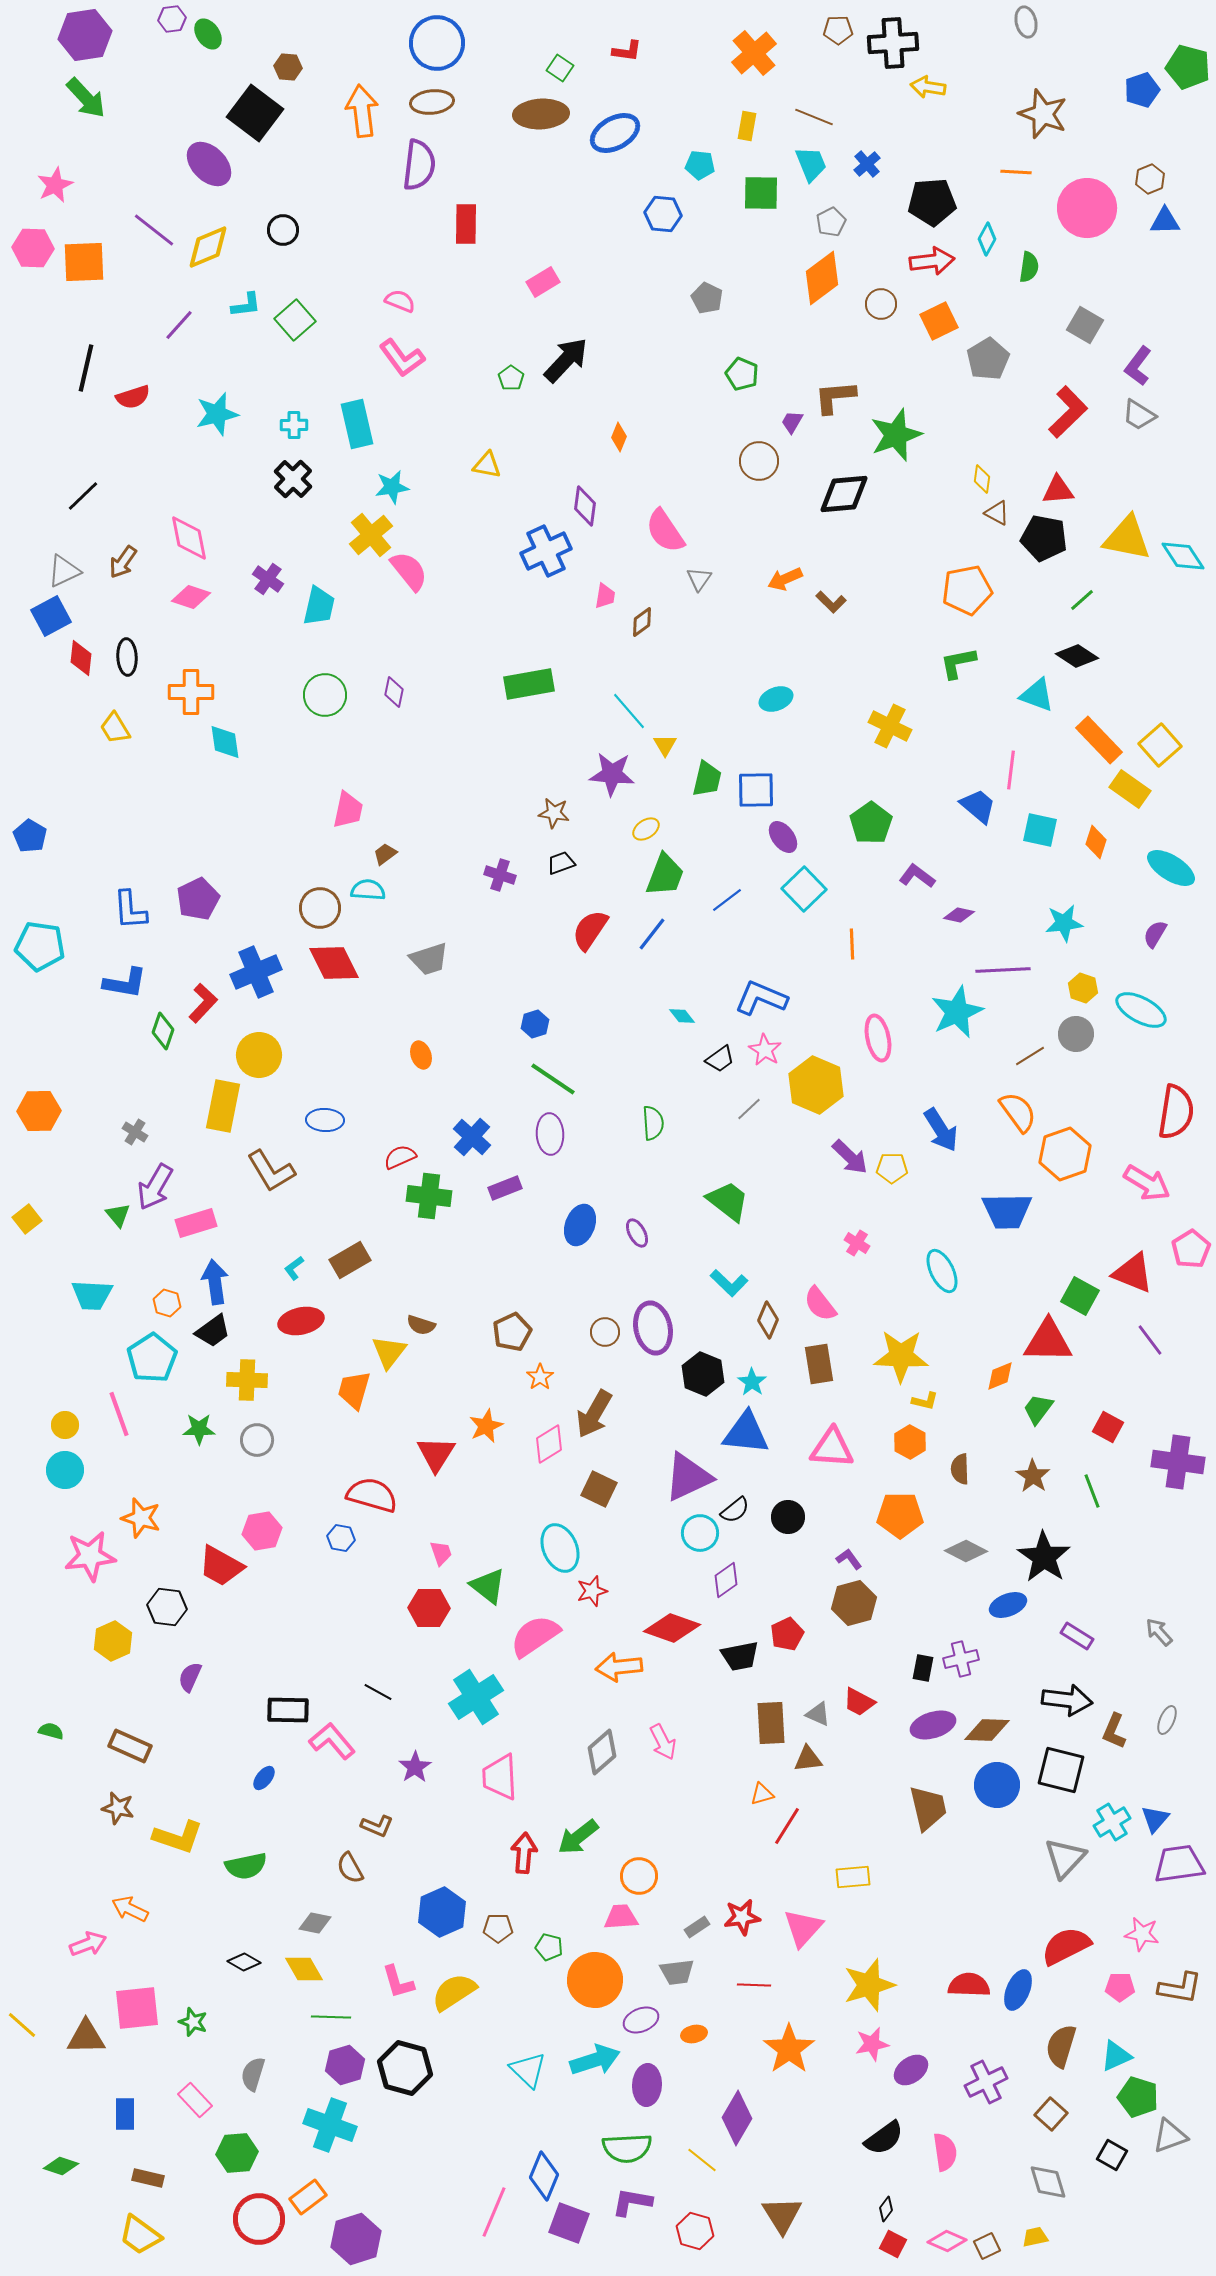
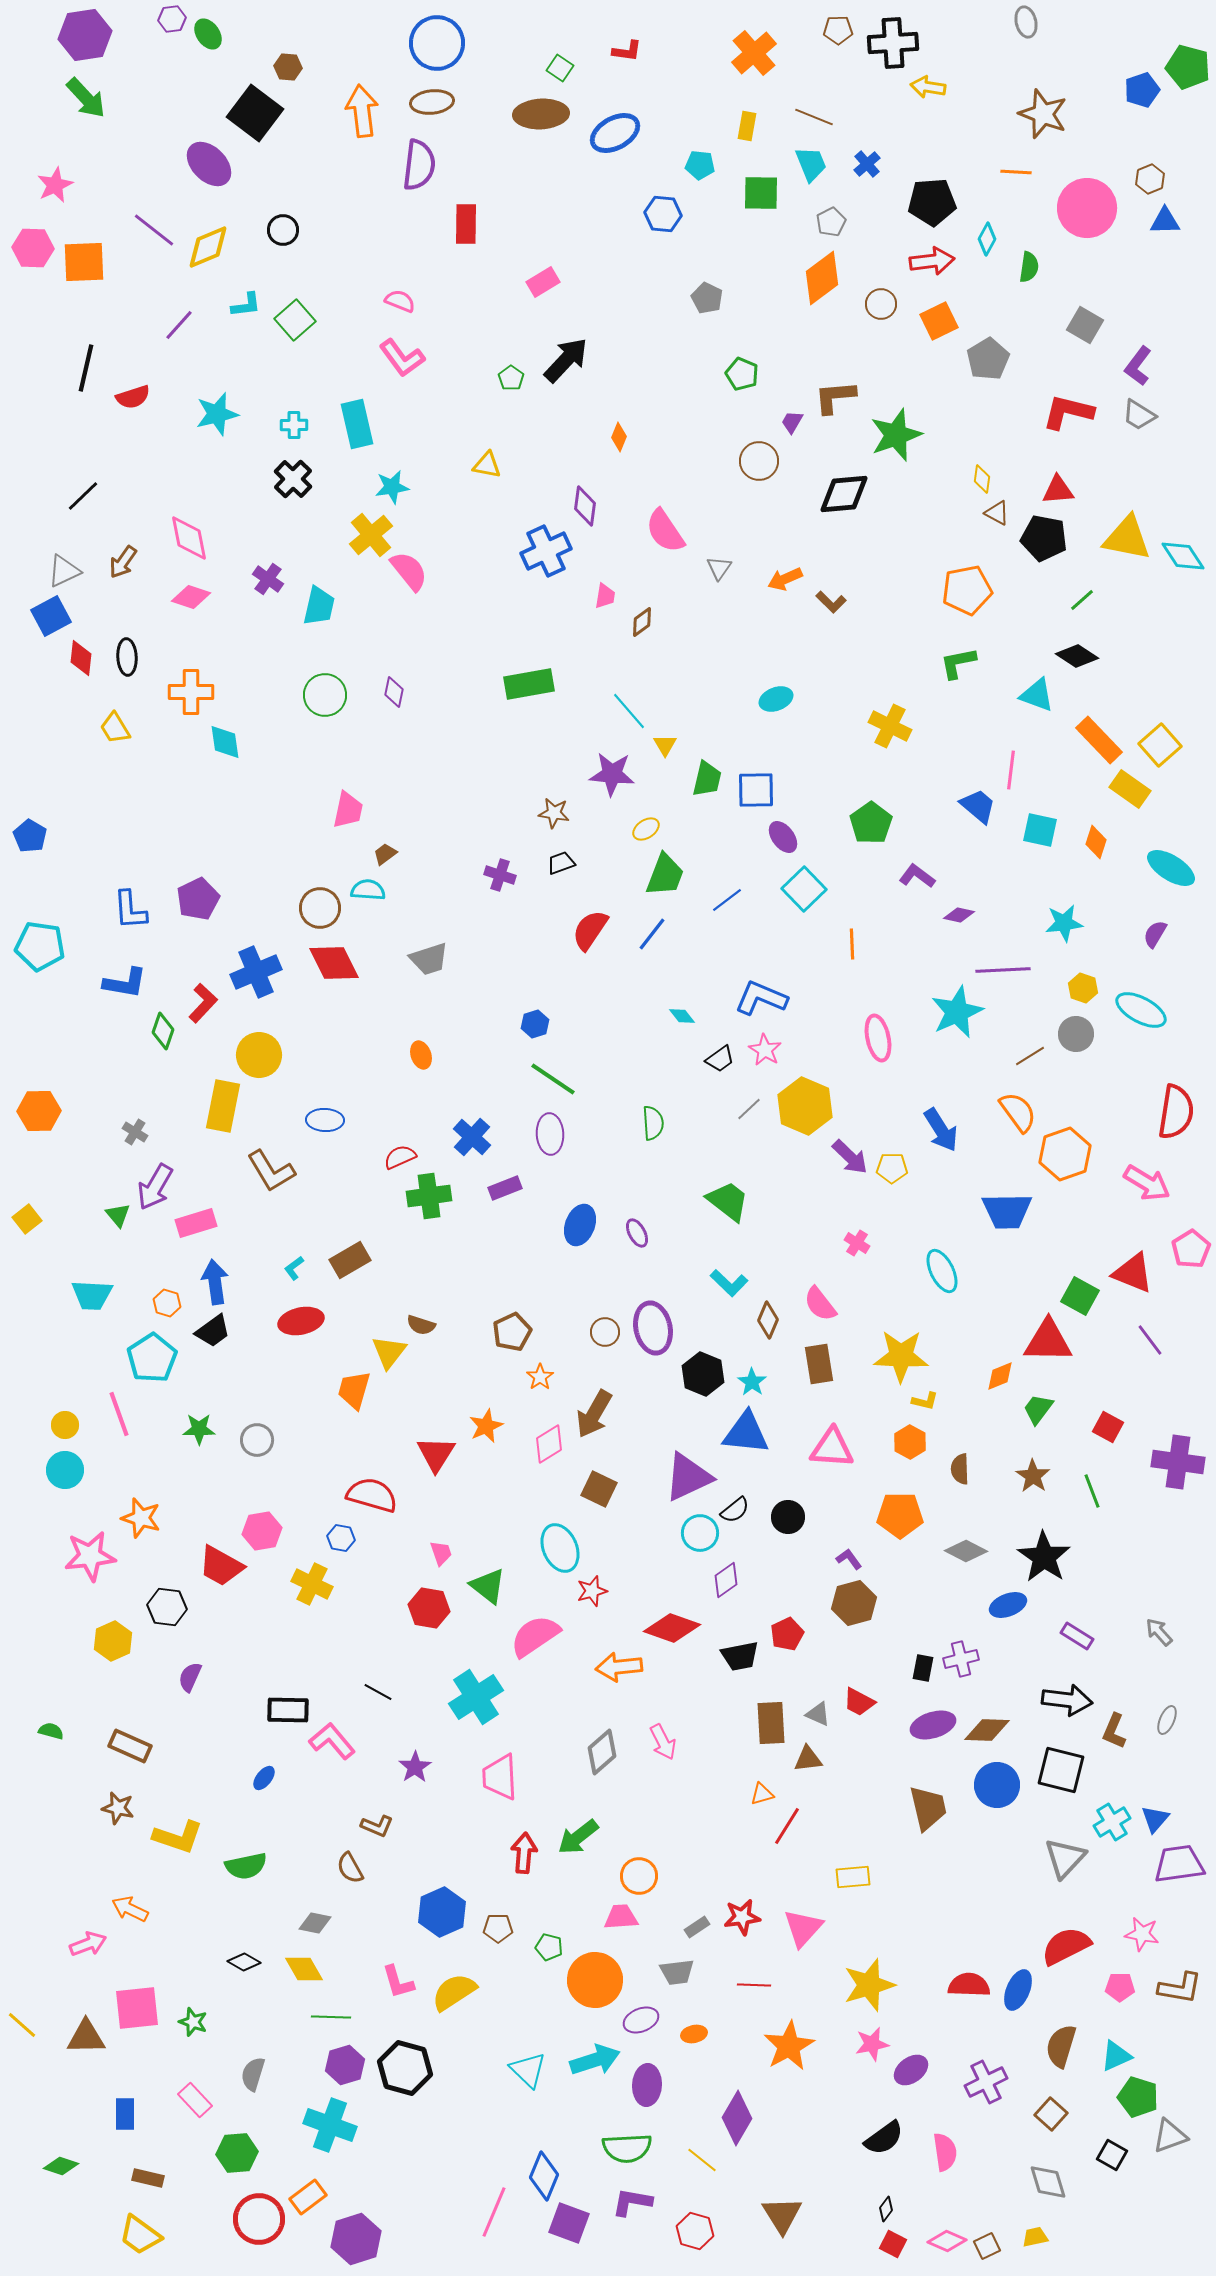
red L-shape at (1068, 412): rotated 122 degrees counterclockwise
gray triangle at (699, 579): moved 20 px right, 11 px up
yellow hexagon at (816, 1085): moved 11 px left, 21 px down
green cross at (429, 1196): rotated 15 degrees counterclockwise
yellow cross at (247, 1380): moved 65 px right, 204 px down; rotated 24 degrees clockwise
red hexagon at (429, 1608): rotated 9 degrees clockwise
orange star at (789, 2049): moved 3 px up; rotated 6 degrees clockwise
